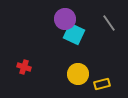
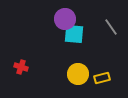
gray line: moved 2 px right, 4 px down
cyan square: rotated 20 degrees counterclockwise
red cross: moved 3 px left
yellow rectangle: moved 6 px up
